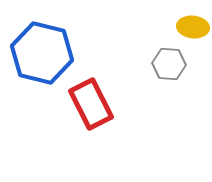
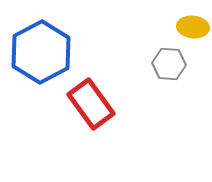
blue hexagon: moved 1 px left, 1 px up; rotated 18 degrees clockwise
red rectangle: rotated 9 degrees counterclockwise
